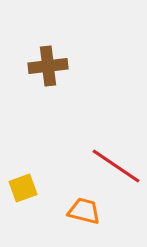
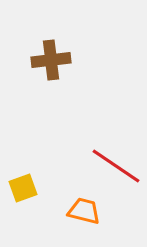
brown cross: moved 3 px right, 6 px up
